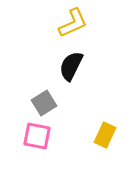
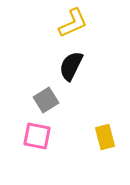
gray square: moved 2 px right, 3 px up
yellow rectangle: moved 2 px down; rotated 40 degrees counterclockwise
